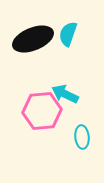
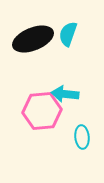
cyan arrow: rotated 20 degrees counterclockwise
